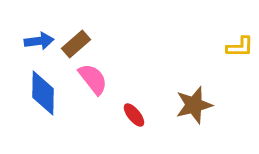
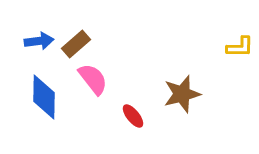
blue diamond: moved 1 px right, 4 px down
brown star: moved 12 px left, 11 px up
red ellipse: moved 1 px left, 1 px down
